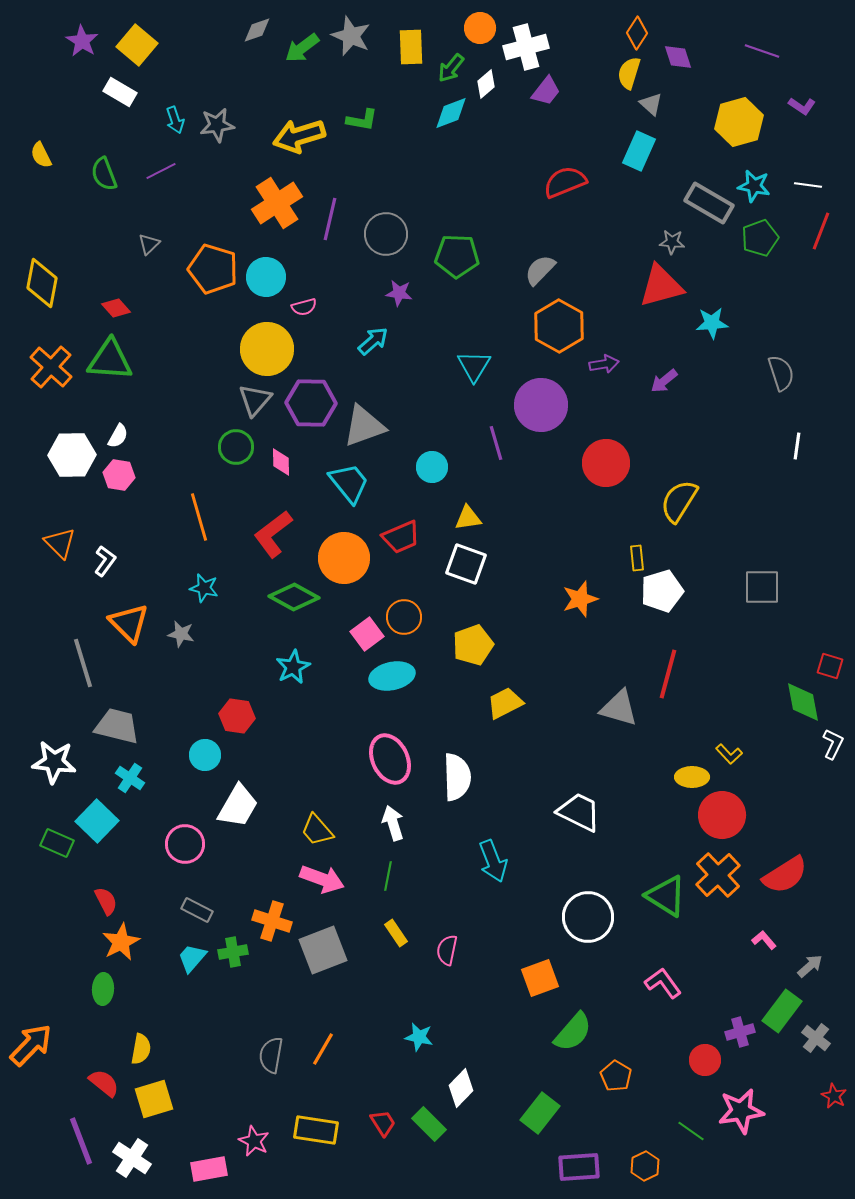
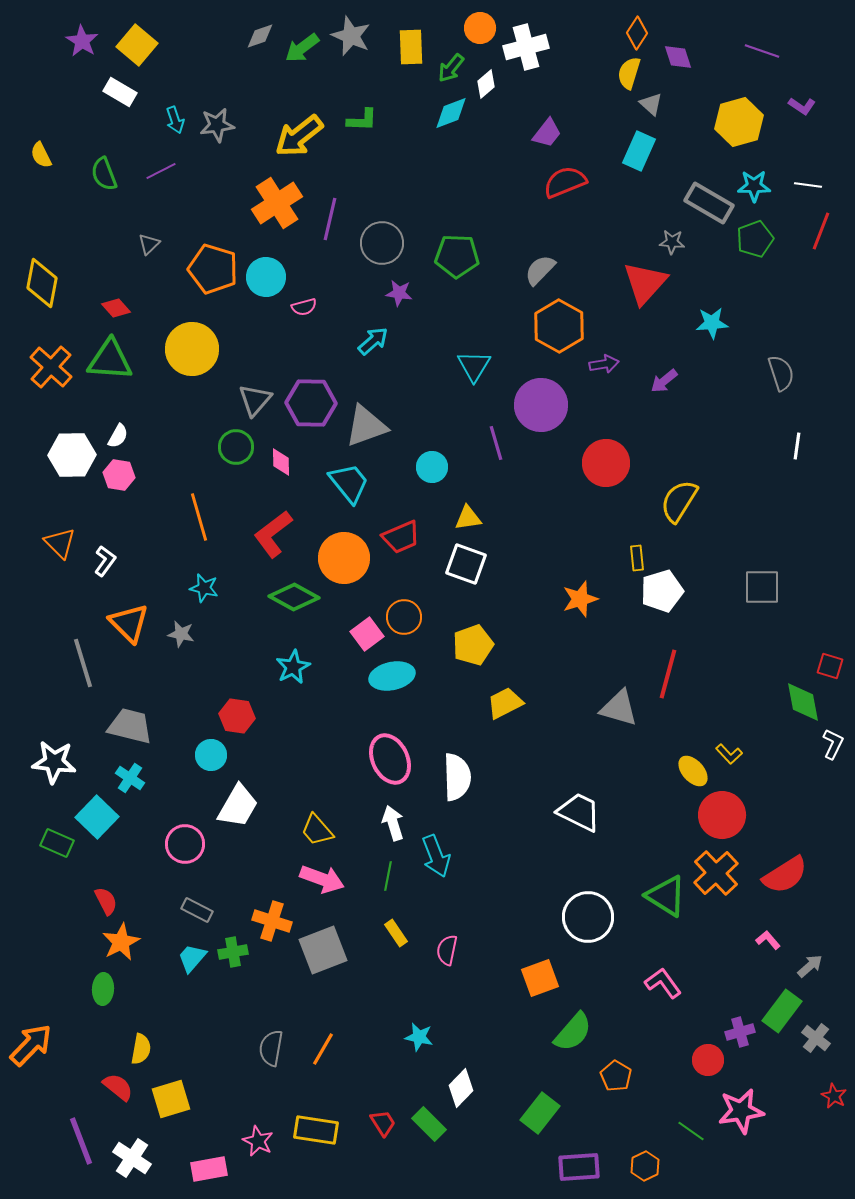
gray diamond at (257, 30): moved 3 px right, 6 px down
purple trapezoid at (546, 91): moved 1 px right, 42 px down
green L-shape at (362, 120): rotated 8 degrees counterclockwise
yellow arrow at (299, 136): rotated 21 degrees counterclockwise
cyan star at (754, 186): rotated 12 degrees counterclockwise
gray circle at (386, 234): moved 4 px left, 9 px down
green pentagon at (760, 238): moved 5 px left, 1 px down
red triangle at (661, 286): moved 16 px left, 3 px up; rotated 33 degrees counterclockwise
yellow circle at (267, 349): moved 75 px left
gray triangle at (364, 426): moved 2 px right
gray trapezoid at (117, 726): moved 13 px right
cyan circle at (205, 755): moved 6 px right
yellow ellipse at (692, 777): moved 1 px right, 6 px up; rotated 48 degrees clockwise
cyan square at (97, 821): moved 4 px up
cyan arrow at (493, 861): moved 57 px left, 5 px up
orange cross at (718, 875): moved 2 px left, 2 px up
pink L-shape at (764, 940): moved 4 px right
gray semicircle at (271, 1055): moved 7 px up
red circle at (705, 1060): moved 3 px right
red semicircle at (104, 1083): moved 14 px right, 4 px down
yellow square at (154, 1099): moved 17 px right
pink star at (254, 1141): moved 4 px right
